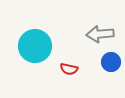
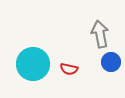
gray arrow: rotated 84 degrees clockwise
cyan circle: moved 2 px left, 18 px down
